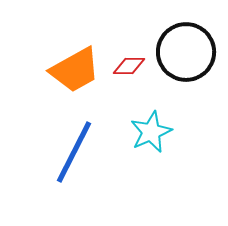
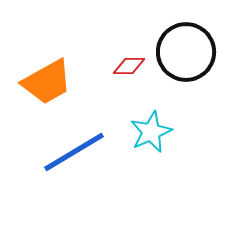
orange trapezoid: moved 28 px left, 12 px down
blue line: rotated 32 degrees clockwise
